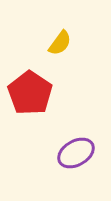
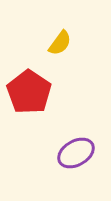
red pentagon: moved 1 px left, 1 px up
